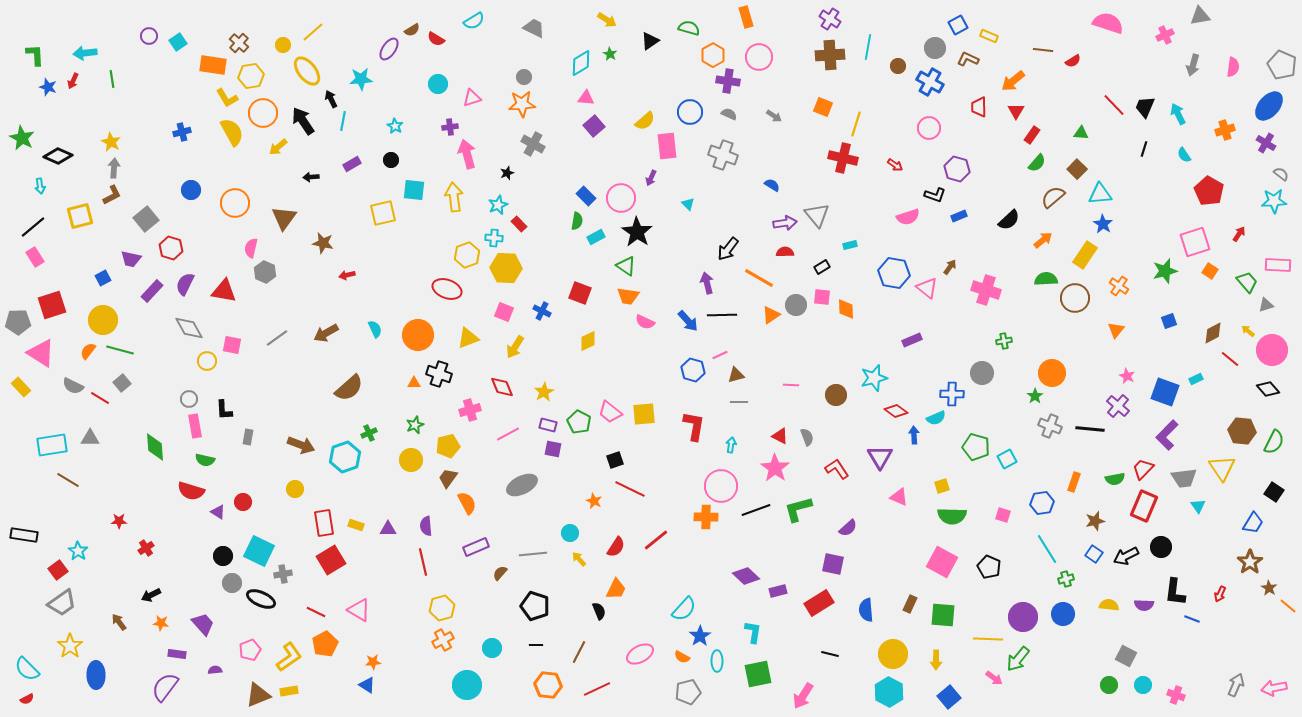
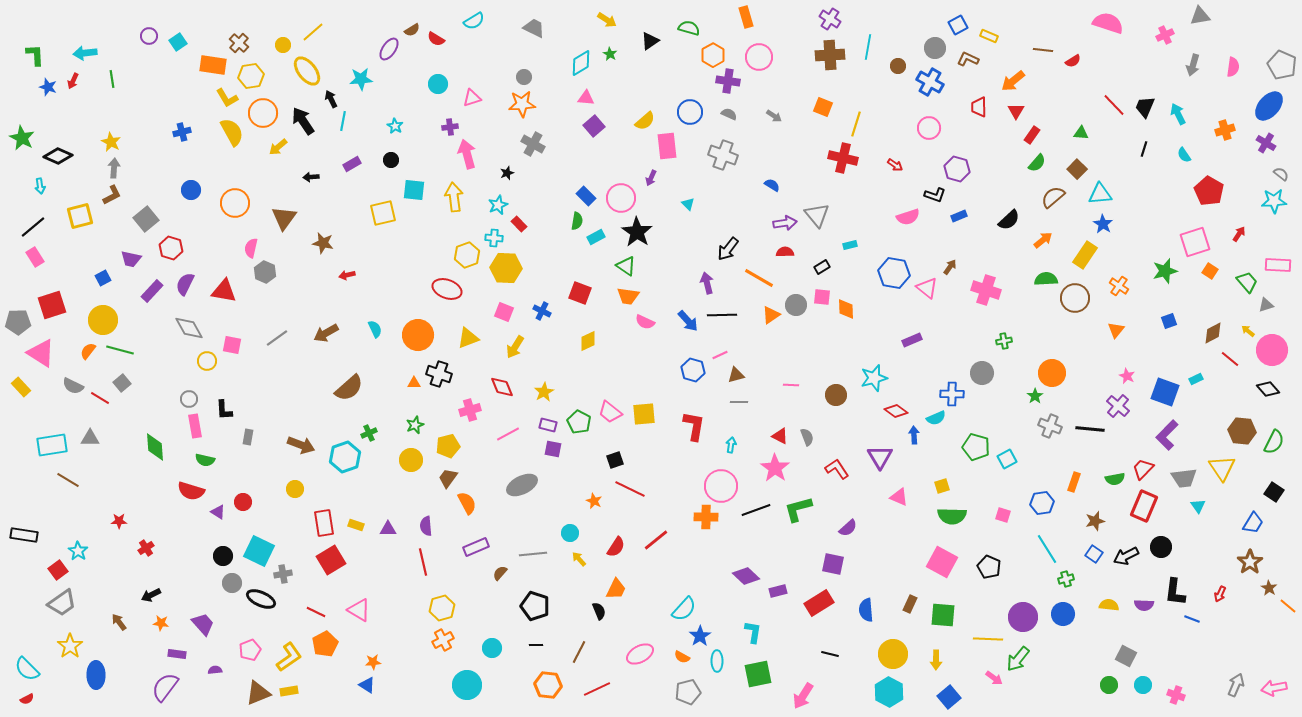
brown triangle at (258, 695): moved 2 px up
